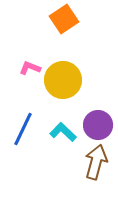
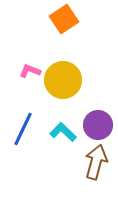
pink L-shape: moved 3 px down
